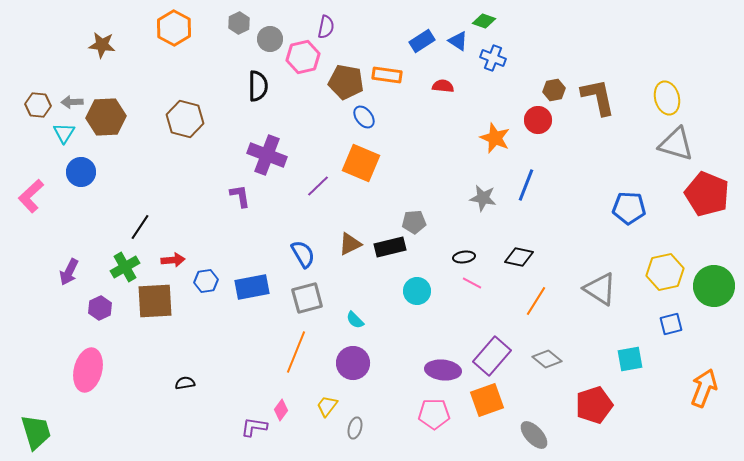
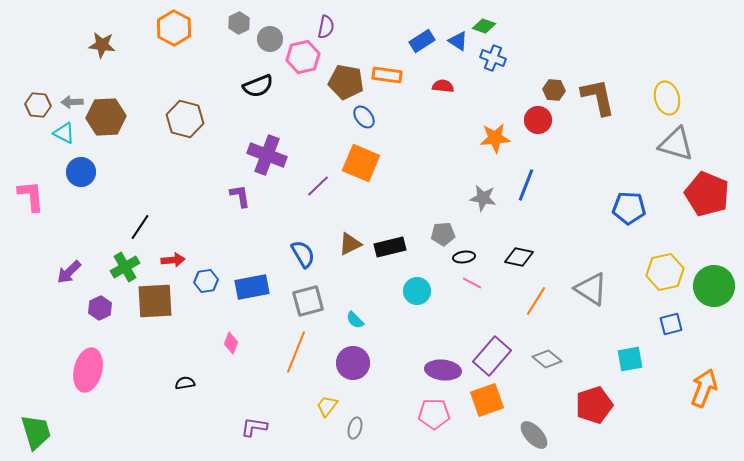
green diamond at (484, 21): moved 5 px down
black semicircle at (258, 86): rotated 68 degrees clockwise
brown hexagon at (554, 90): rotated 15 degrees clockwise
cyan triangle at (64, 133): rotated 35 degrees counterclockwise
orange star at (495, 138): rotated 28 degrees counterclockwise
pink L-shape at (31, 196): rotated 128 degrees clockwise
gray pentagon at (414, 222): moved 29 px right, 12 px down
purple arrow at (69, 272): rotated 20 degrees clockwise
gray triangle at (600, 289): moved 9 px left
gray square at (307, 298): moved 1 px right, 3 px down
pink diamond at (281, 410): moved 50 px left, 67 px up; rotated 15 degrees counterclockwise
